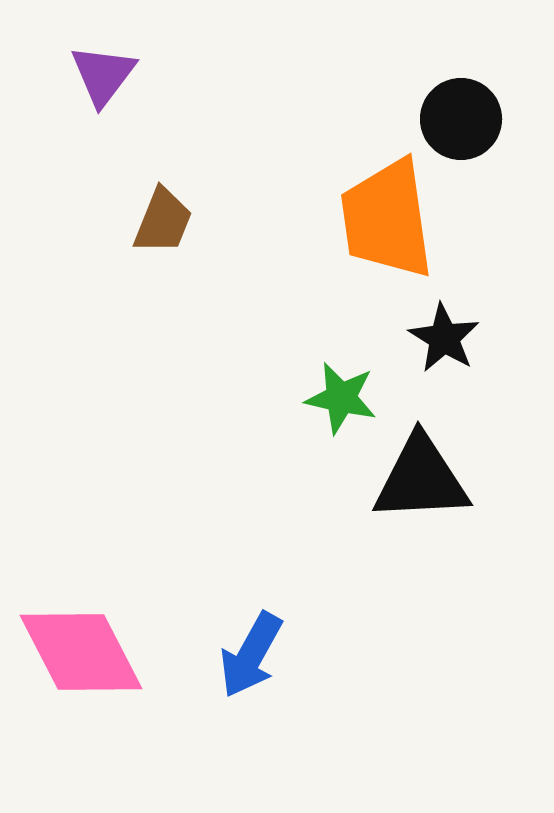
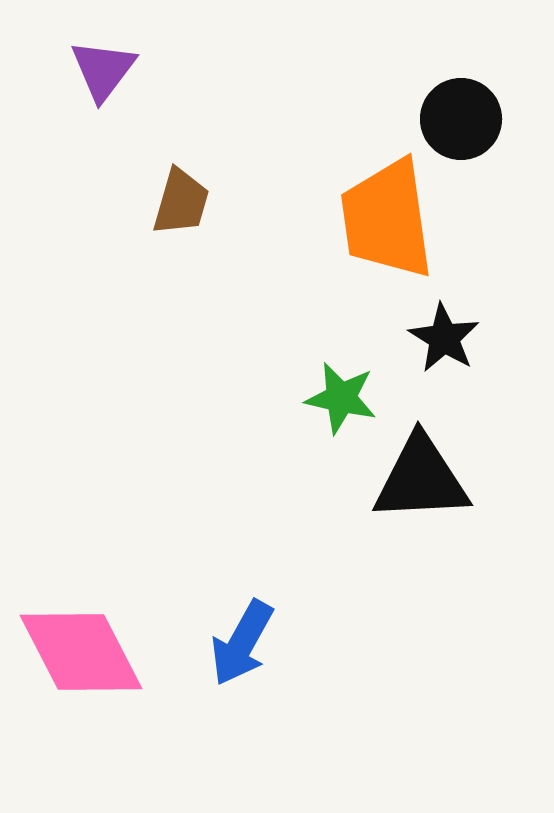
purple triangle: moved 5 px up
brown trapezoid: moved 18 px right, 19 px up; rotated 6 degrees counterclockwise
blue arrow: moved 9 px left, 12 px up
